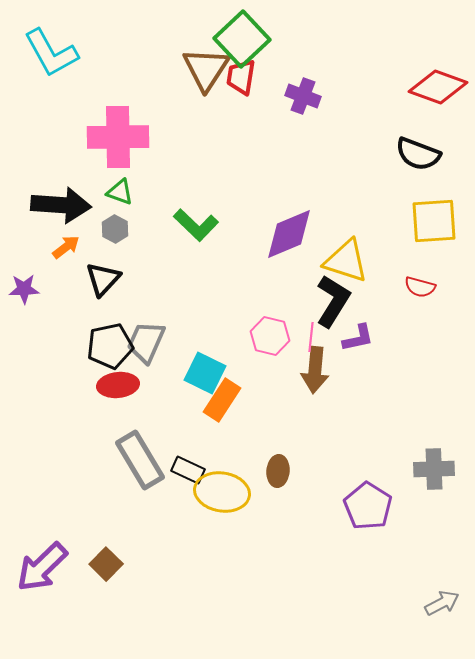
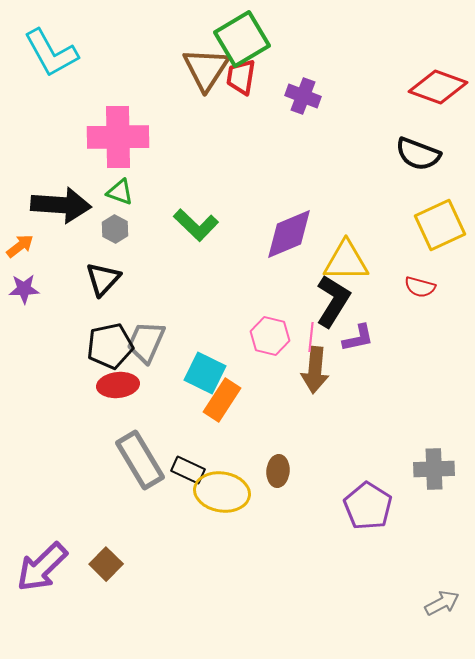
green square: rotated 12 degrees clockwise
yellow square: moved 6 px right, 4 px down; rotated 21 degrees counterclockwise
orange arrow: moved 46 px left, 1 px up
yellow triangle: rotated 18 degrees counterclockwise
